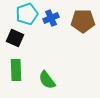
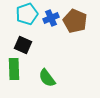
brown pentagon: moved 8 px left; rotated 25 degrees clockwise
black square: moved 8 px right, 7 px down
green rectangle: moved 2 px left, 1 px up
green semicircle: moved 2 px up
